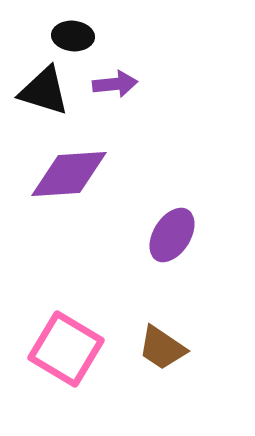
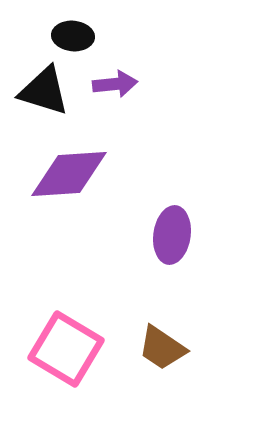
purple ellipse: rotated 24 degrees counterclockwise
